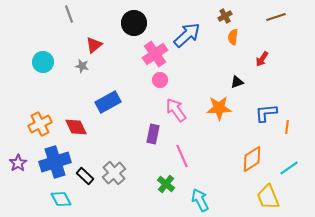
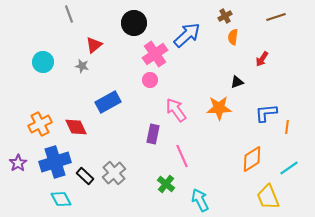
pink circle: moved 10 px left
